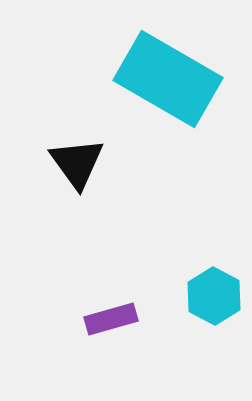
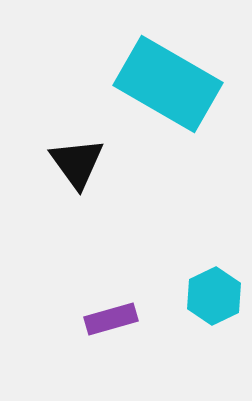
cyan rectangle: moved 5 px down
cyan hexagon: rotated 6 degrees clockwise
